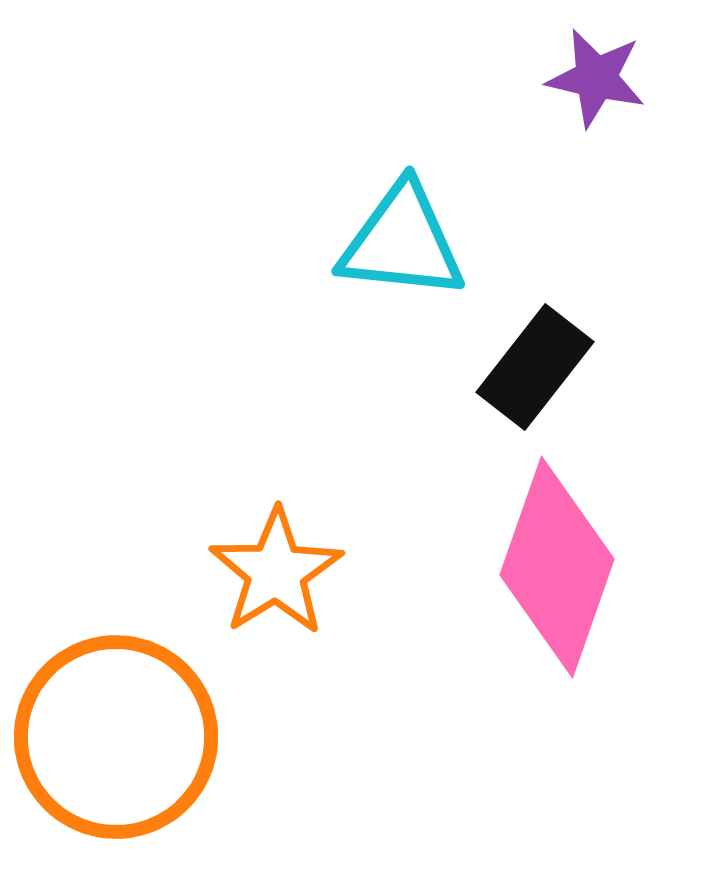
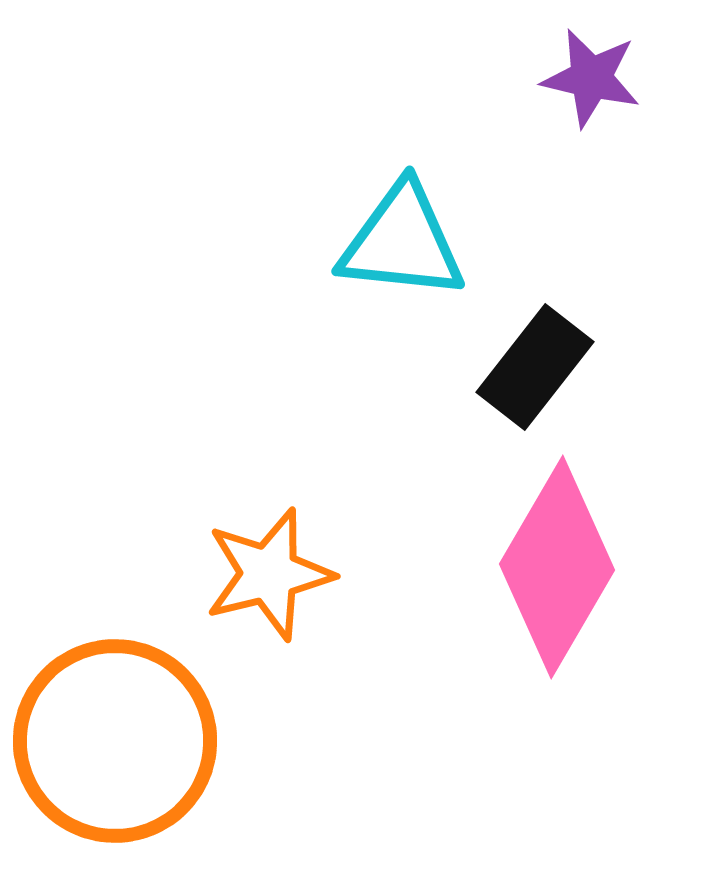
purple star: moved 5 px left
pink diamond: rotated 11 degrees clockwise
orange star: moved 7 px left, 2 px down; rotated 18 degrees clockwise
orange circle: moved 1 px left, 4 px down
